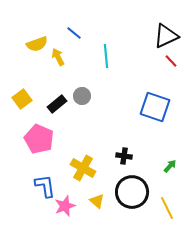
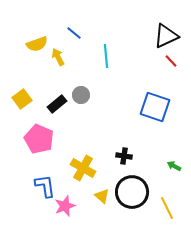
gray circle: moved 1 px left, 1 px up
green arrow: moved 4 px right; rotated 104 degrees counterclockwise
yellow triangle: moved 5 px right, 5 px up
